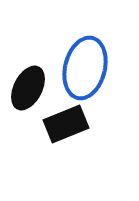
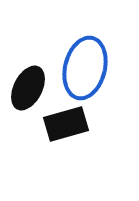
black rectangle: rotated 6 degrees clockwise
